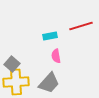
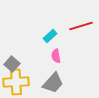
cyan rectangle: rotated 32 degrees counterclockwise
gray trapezoid: moved 4 px right
